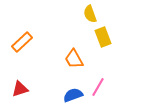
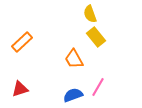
yellow rectangle: moved 7 px left; rotated 18 degrees counterclockwise
